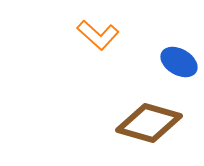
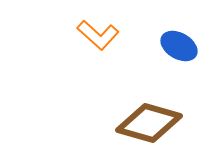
blue ellipse: moved 16 px up
